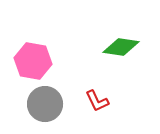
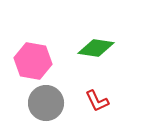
green diamond: moved 25 px left, 1 px down
gray circle: moved 1 px right, 1 px up
